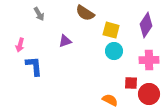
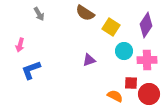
yellow square: moved 3 px up; rotated 18 degrees clockwise
purple triangle: moved 24 px right, 19 px down
cyan circle: moved 10 px right
pink cross: moved 2 px left
blue L-shape: moved 3 px left, 4 px down; rotated 105 degrees counterclockwise
orange semicircle: moved 5 px right, 4 px up
